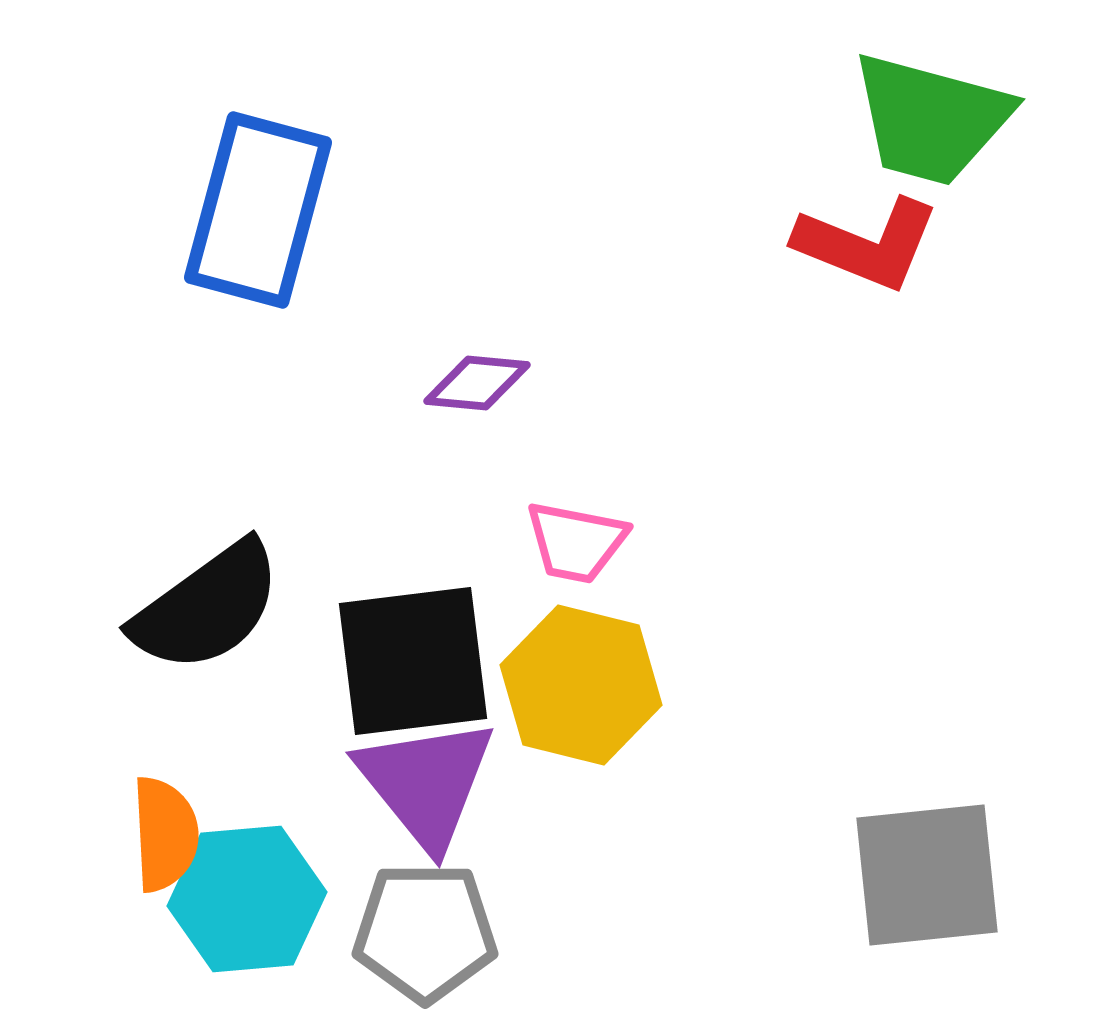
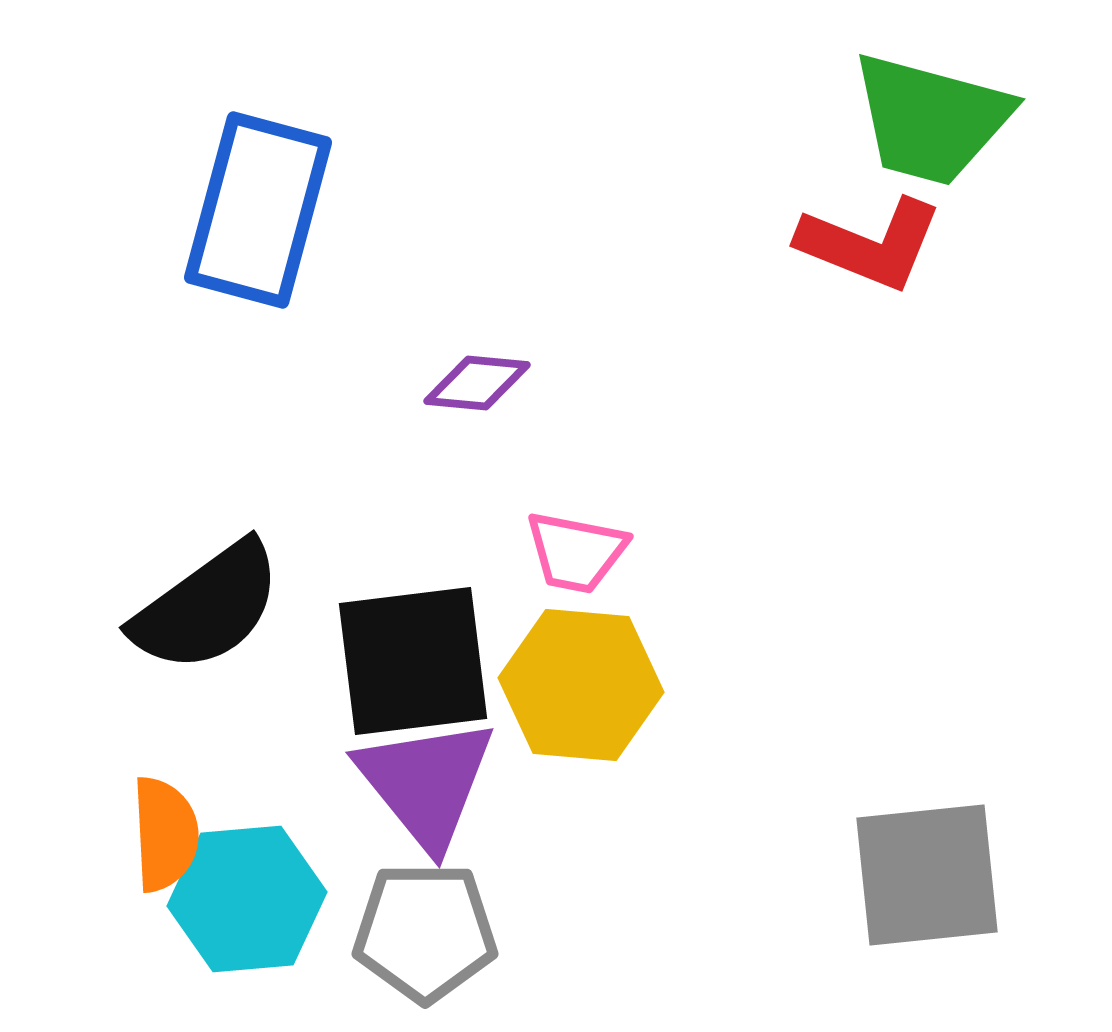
red L-shape: moved 3 px right
pink trapezoid: moved 10 px down
yellow hexagon: rotated 9 degrees counterclockwise
